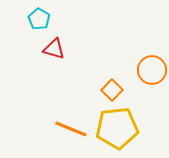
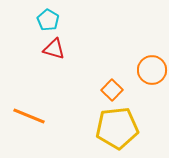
cyan pentagon: moved 9 px right, 1 px down
orange line: moved 42 px left, 13 px up
